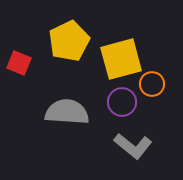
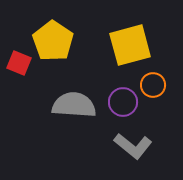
yellow pentagon: moved 16 px left; rotated 12 degrees counterclockwise
yellow square: moved 9 px right, 14 px up
orange circle: moved 1 px right, 1 px down
purple circle: moved 1 px right
gray semicircle: moved 7 px right, 7 px up
